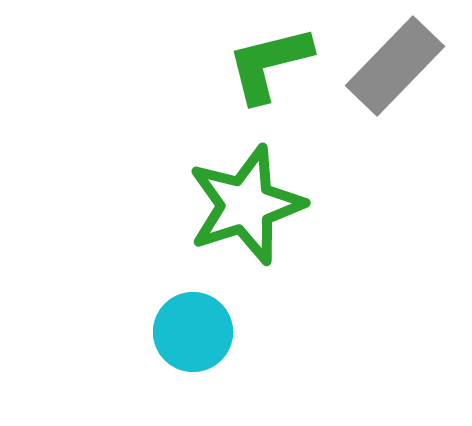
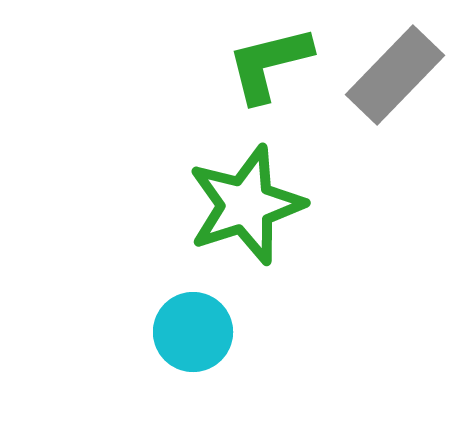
gray rectangle: moved 9 px down
